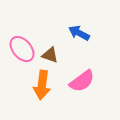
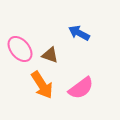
pink ellipse: moved 2 px left
pink semicircle: moved 1 px left, 7 px down
orange arrow: rotated 40 degrees counterclockwise
